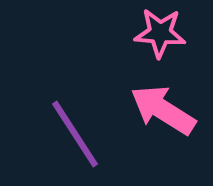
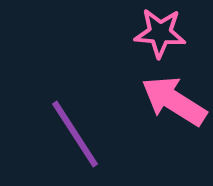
pink arrow: moved 11 px right, 9 px up
